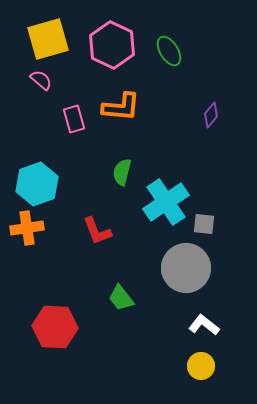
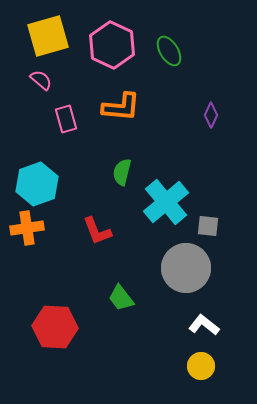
yellow square: moved 3 px up
purple diamond: rotated 15 degrees counterclockwise
pink rectangle: moved 8 px left
cyan cross: rotated 6 degrees counterclockwise
gray square: moved 4 px right, 2 px down
